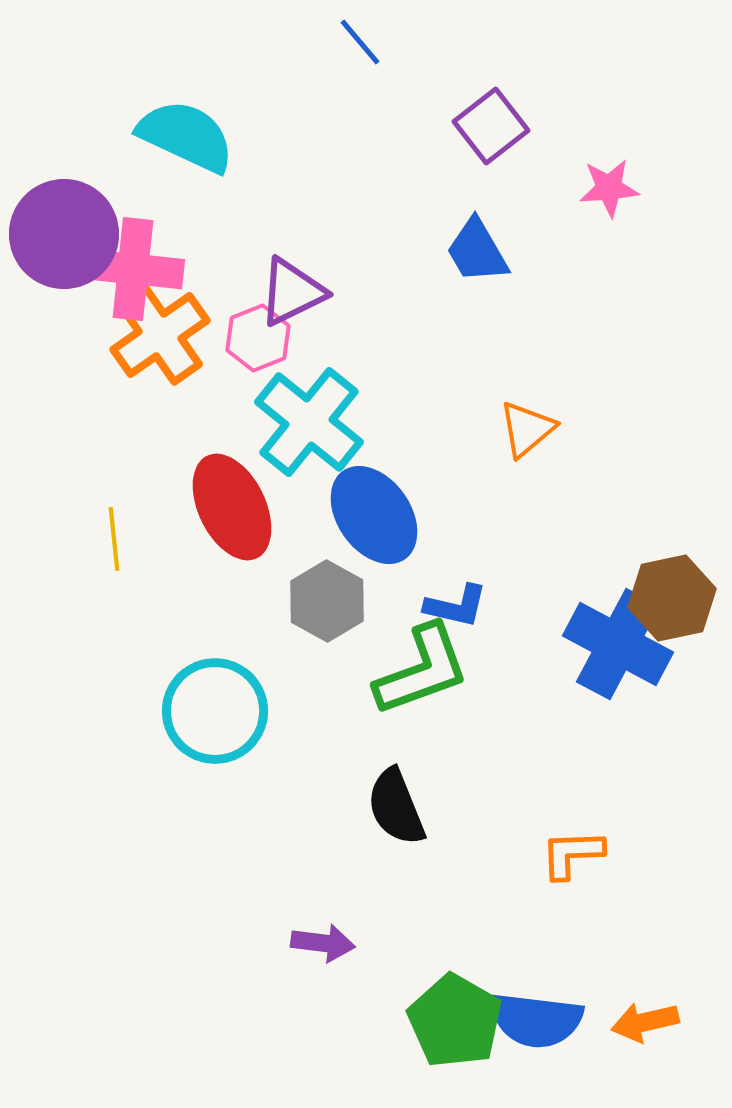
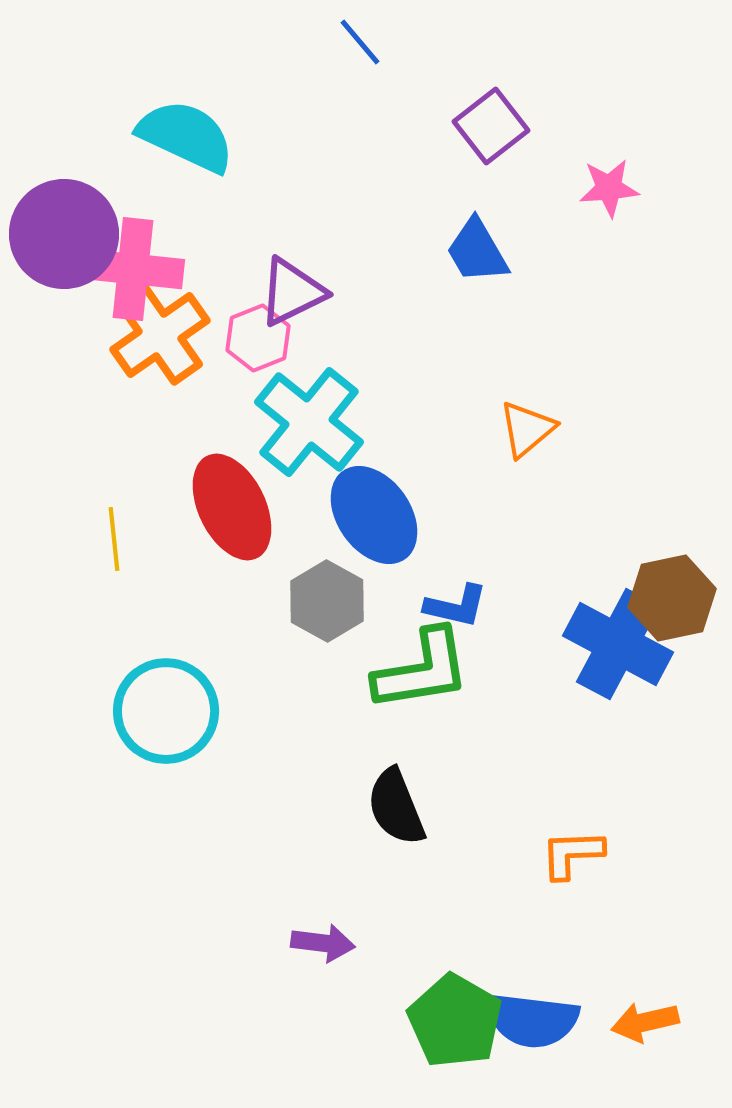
green L-shape: rotated 11 degrees clockwise
cyan circle: moved 49 px left
blue semicircle: moved 4 px left
